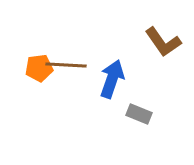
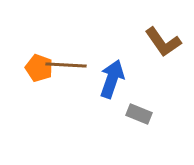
orange pentagon: rotated 28 degrees clockwise
